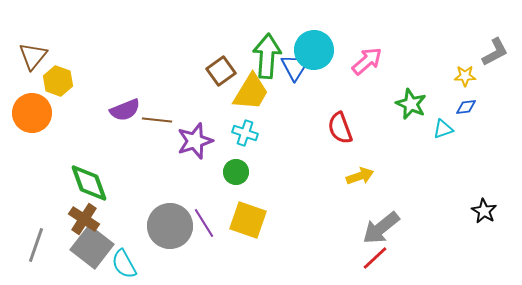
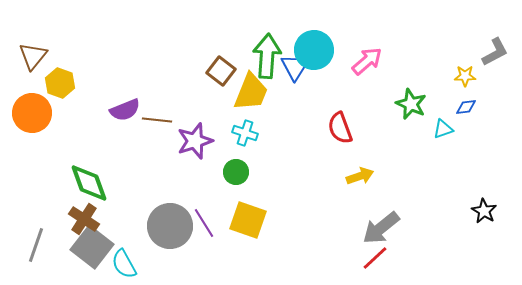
brown square: rotated 16 degrees counterclockwise
yellow hexagon: moved 2 px right, 2 px down
yellow trapezoid: rotated 9 degrees counterclockwise
